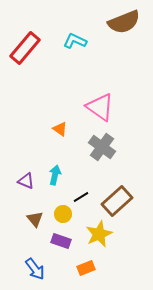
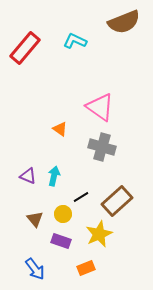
gray cross: rotated 20 degrees counterclockwise
cyan arrow: moved 1 px left, 1 px down
purple triangle: moved 2 px right, 5 px up
